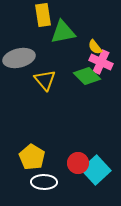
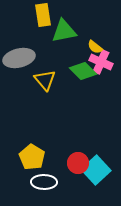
green triangle: moved 1 px right, 1 px up
yellow semicircle: rotated 14 degrees counterclockwise
green diamond: moved 4 px left, 5 px up
